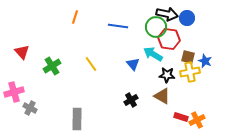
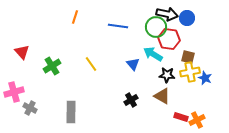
blue star: moved 17 px down
gray rectangle: moved 6 px left, 7 px up
